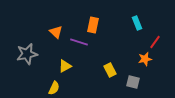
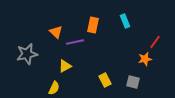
cyan rectangle: moved 12 px left, 2 px up
purple line: moved 4 px left; rotated 30 degrees counterclockwise
yellow rectangle: moved 5 px left, 10 px down
